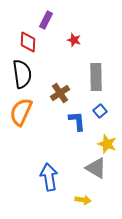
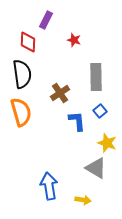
orange semicircle: rotated 140 degrees clockwise
yellow star: moved 1 px up
blue arrow: moved 9 px down
